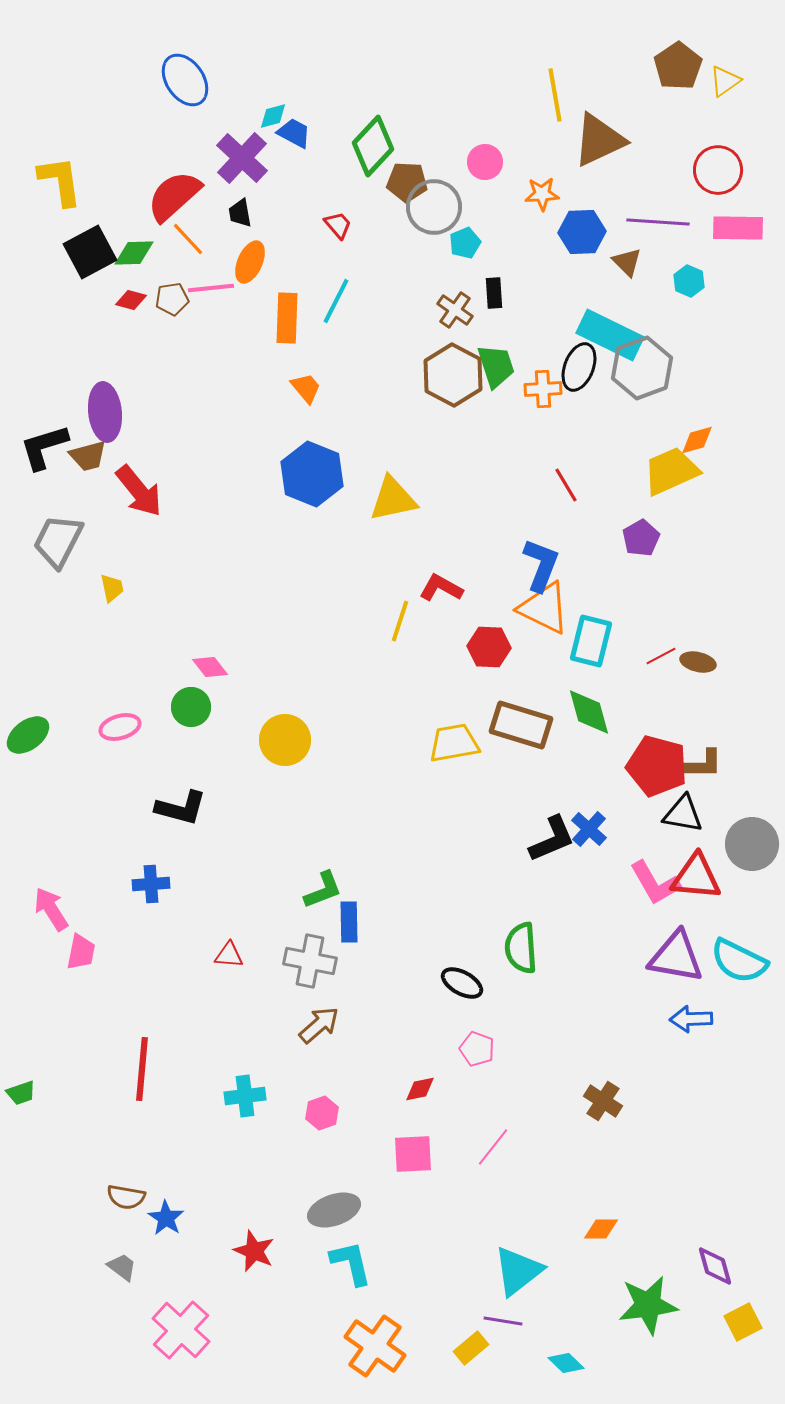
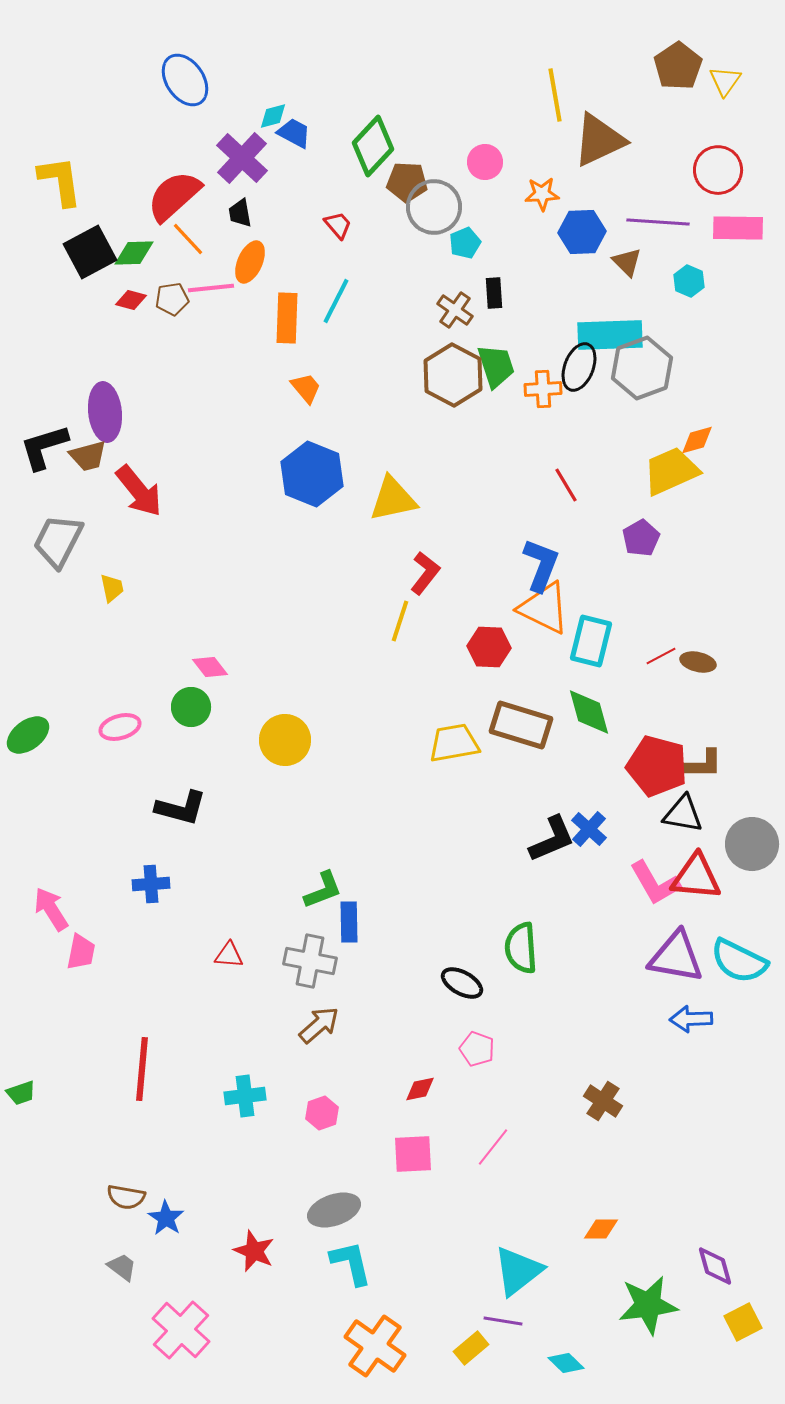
yellow triangle at (725, 81): rotated 20 degrees counterclockwise
cyan rectangle at (610, 335): rotated 28 degrees counterclockwise
red L-shape at (441, 588): moved 16 px left, 15 px up; rotated 99 degrees clockwise
